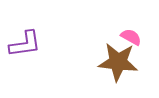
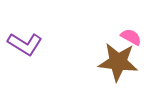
purple L-shape: rotated 40 degrees clockwise
